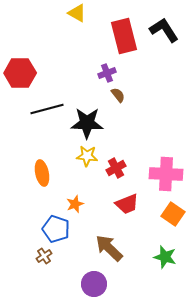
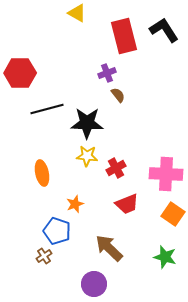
blue pentagon: moved 1 px right, 2 px down
